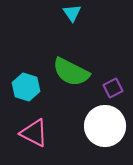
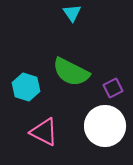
pink triangle: moved 10 px right, 1 px up
